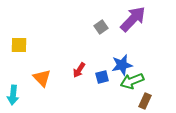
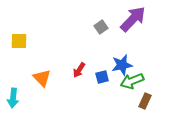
yellow square: moved 4 px up
cyan arrow: moved 3 px down
